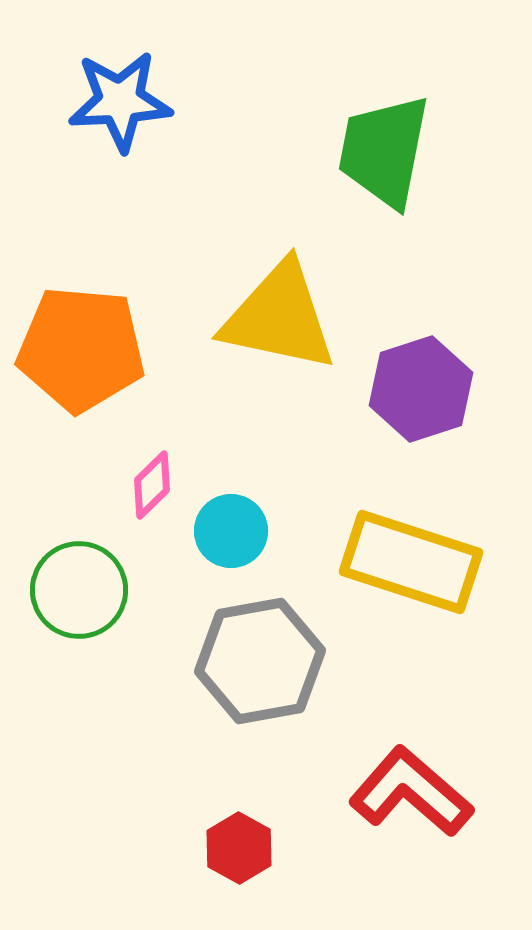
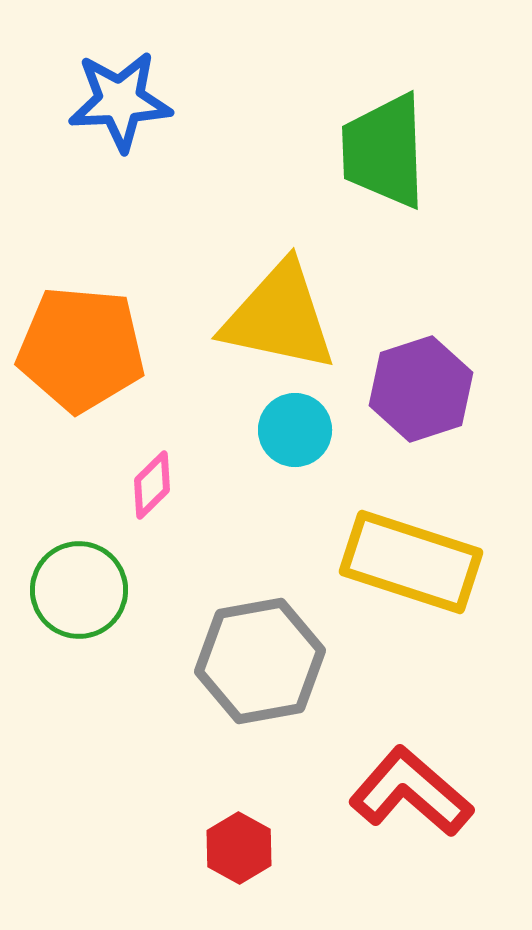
green trapezoid: rotated 13 degrees counterclockwise
cyan circle: moved 64 px right, 101 px up
